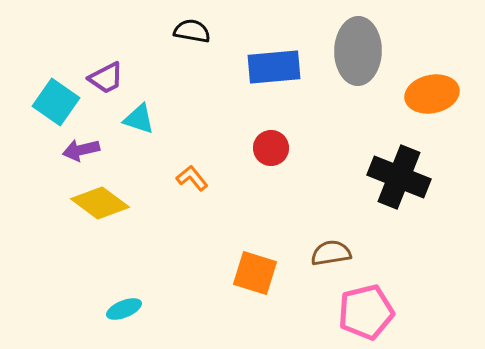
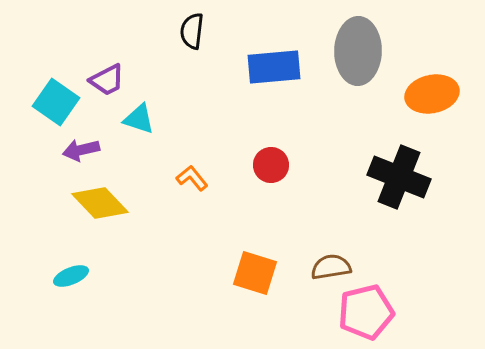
black semicircle: rotated 93 degrees counterclockwise
purple trapezoid: moved 1 px right, 2 px down
red circle: moved 17 px down
yellow diamond: rotated 10 degrees clockwise
brown semicircle: moved 14 px down
cyan ellipse: moved 53 px left, 33 px up
